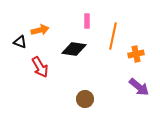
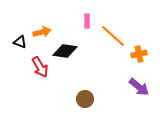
orange arrow: moved 2 px right, 2 px down
orange line: rotated 60 degrees counterclockwise
black diamond: moved 9 px left, 2 px down
orange cross: moved 3 px right
